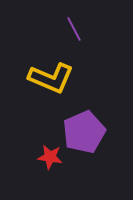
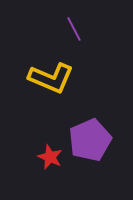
purple pentagon: moved 6 px right, 8 px down
red star: rotated 15 degrees clockwise
